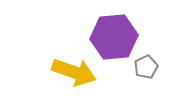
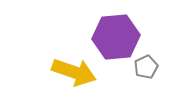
purple hexagon: moved 2 px right
